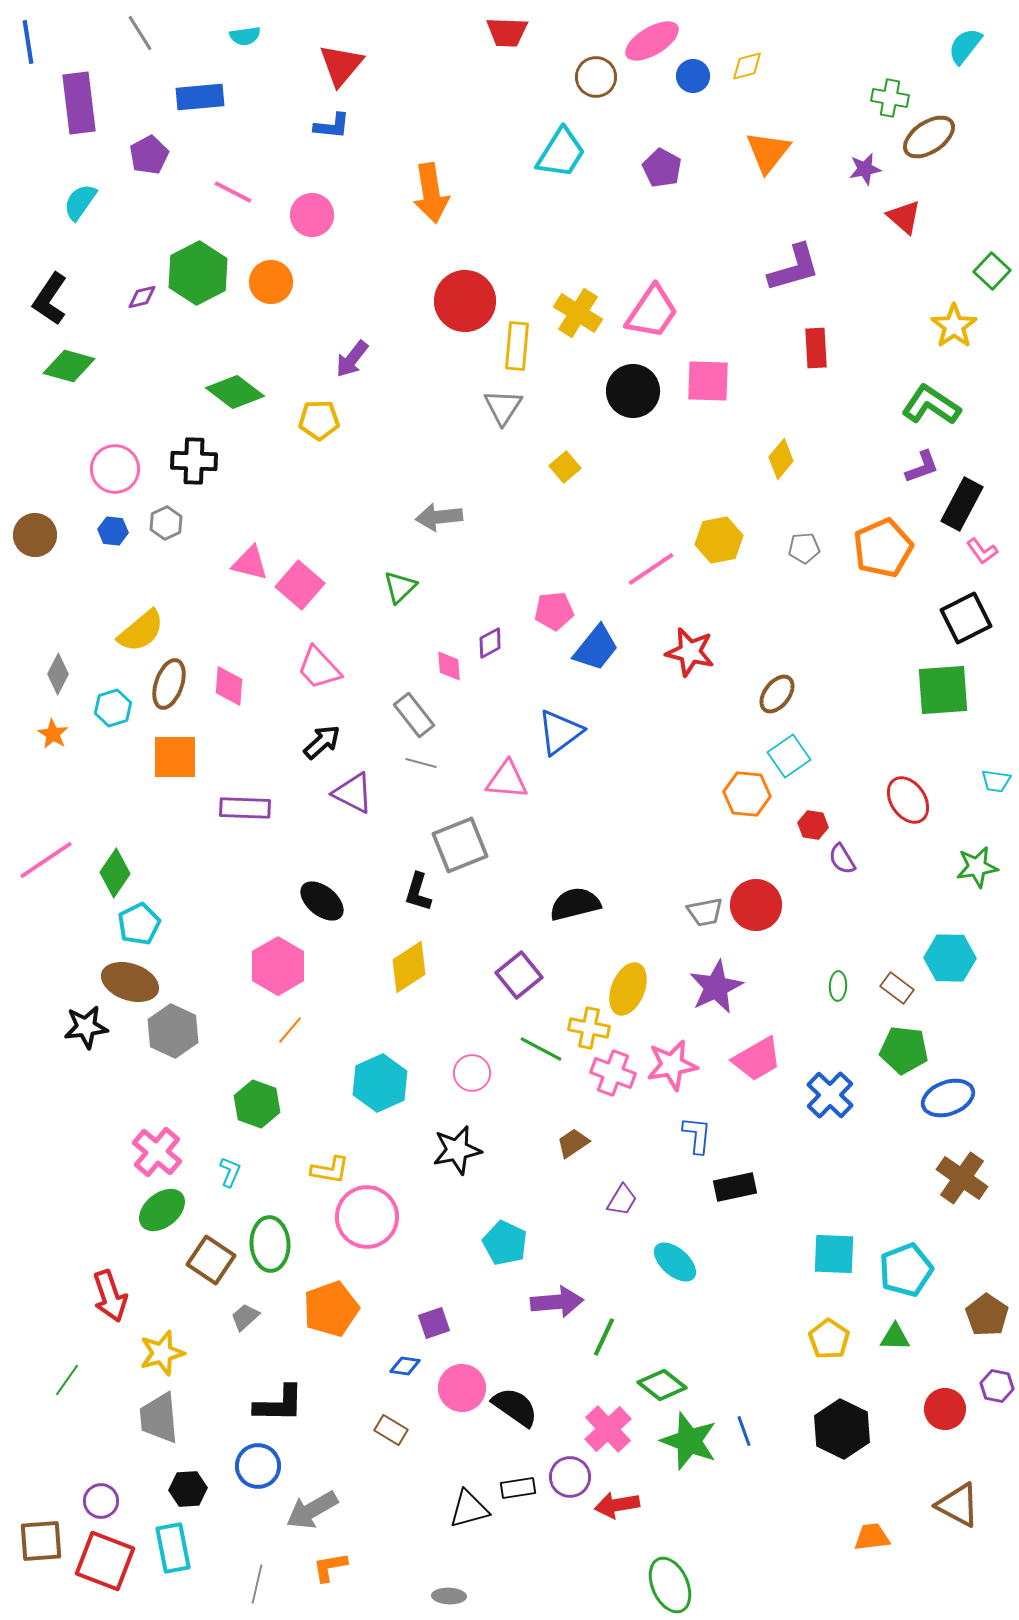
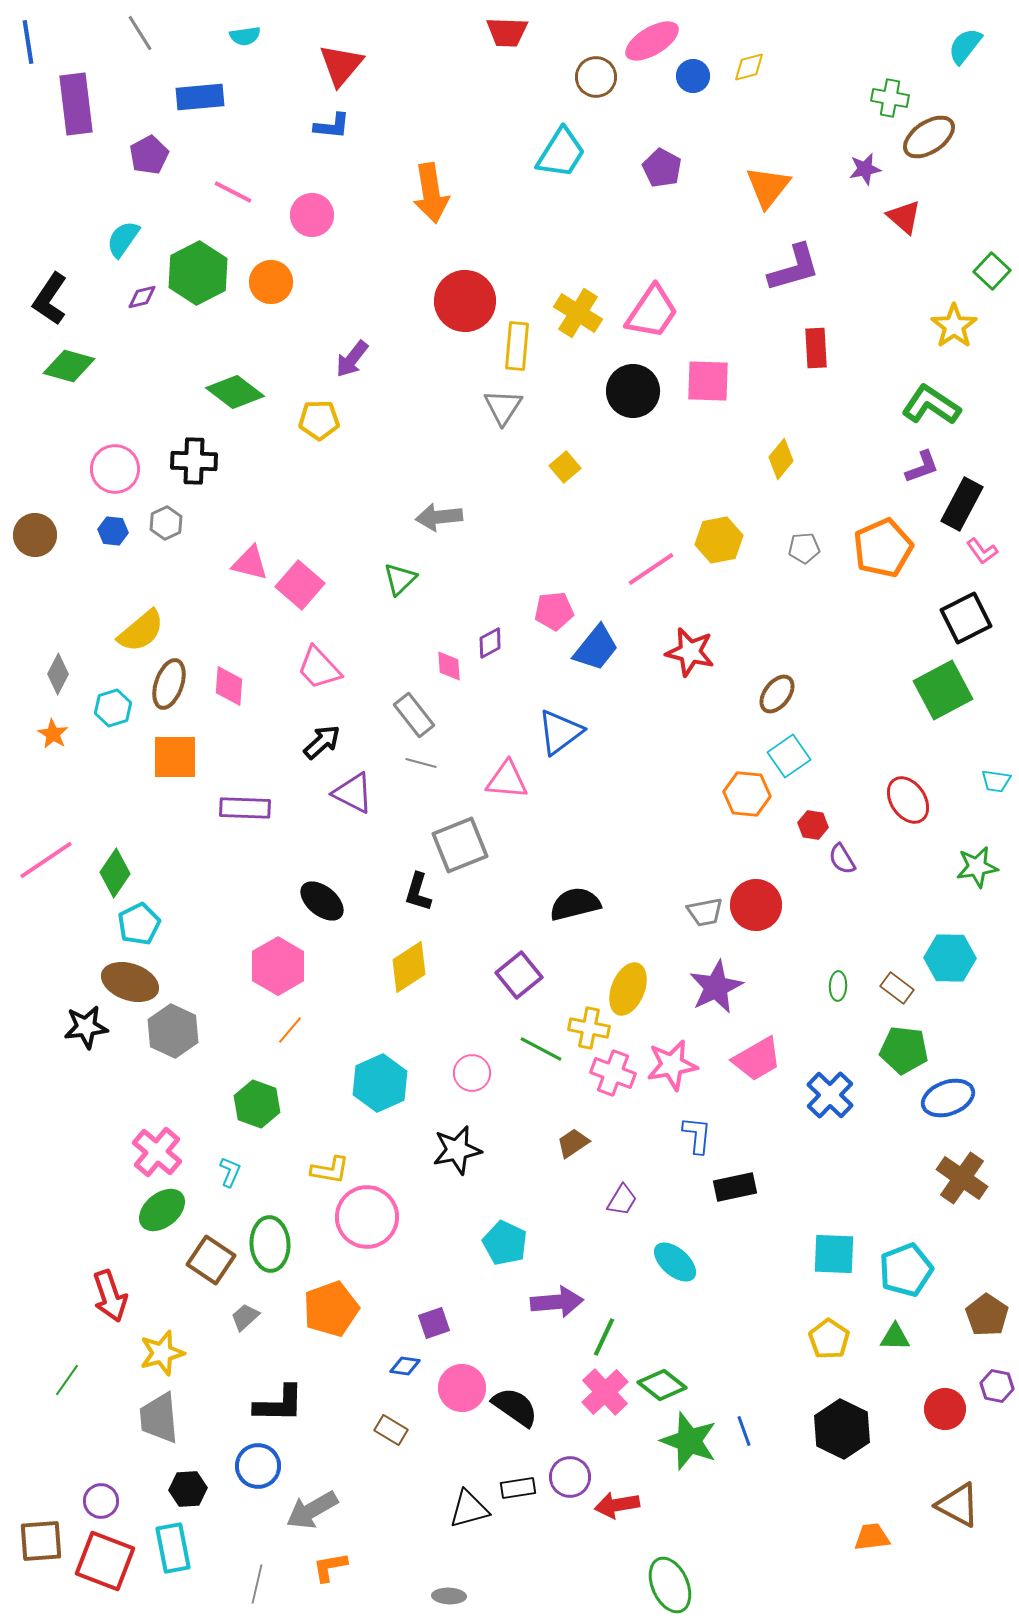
yellow diamond at (747, 66): moved 2 px right, 1 px down
purple rectangle at (79, 103): moved 3 px left, 1 px down
orange triangle at (768, 152): moved 35 px down
cyan semicircle at (80, 202): moved 43 px right, 37 px down
green triangle at (400, 587): moved 8 px up
green square at (943, 690): rotated 24 degrees counterclockwise
pink cross at (608, 1429): moved 3 px left, 37 px up
